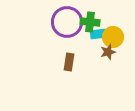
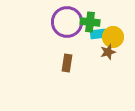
brown rectangle: moved 2 px left, 1 px down
